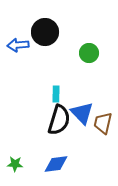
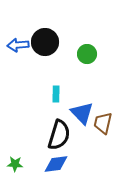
black circle: moved 10 px down
green circle: moved 2 px left, 1 px down
black semicircle: moved 15 px down
